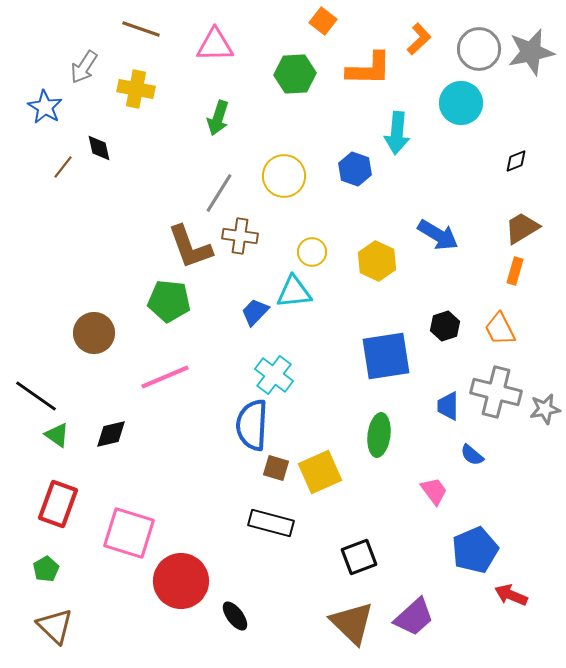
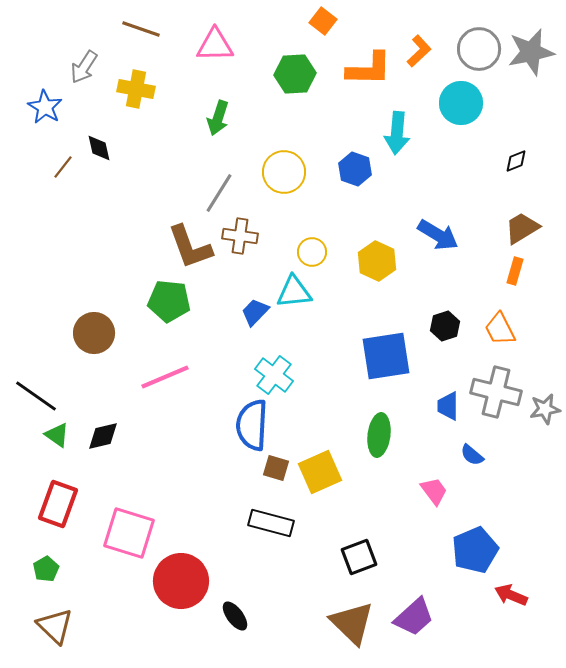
orange L-shape at (419, 39): moved 12 px down
yellow circle at (284, 176): moved 4 px up
black diamond at (111, 434): moved 8 px left, 2 px down
